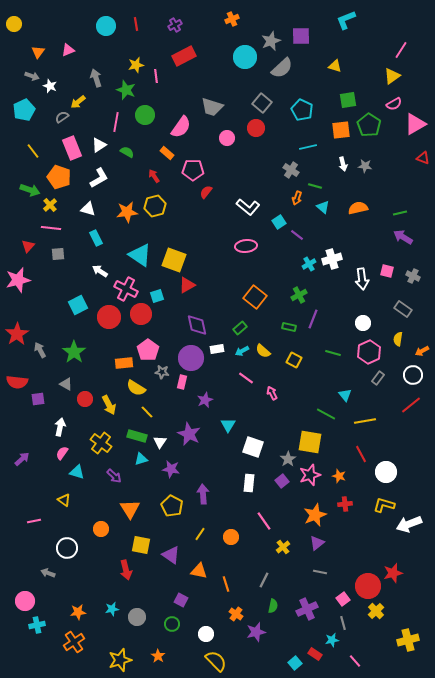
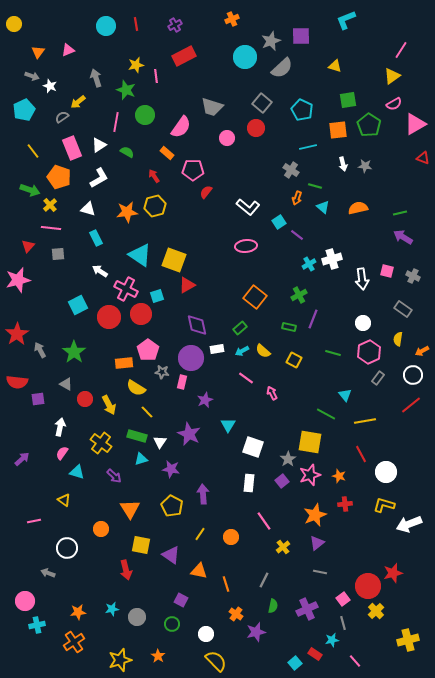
orange square at (341, 130): moved 3 px left
